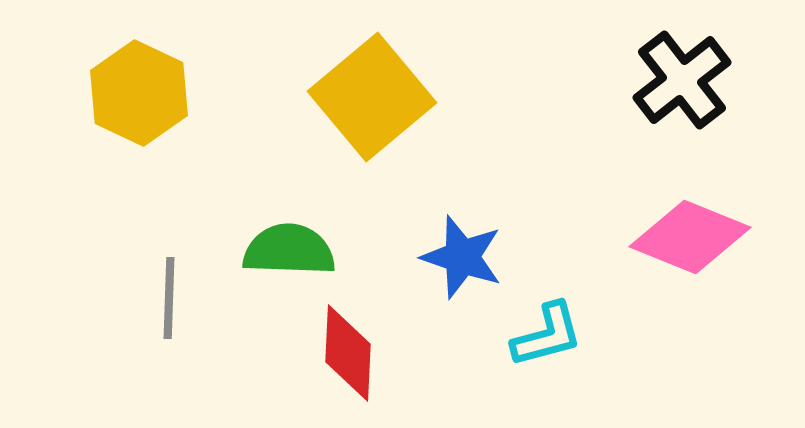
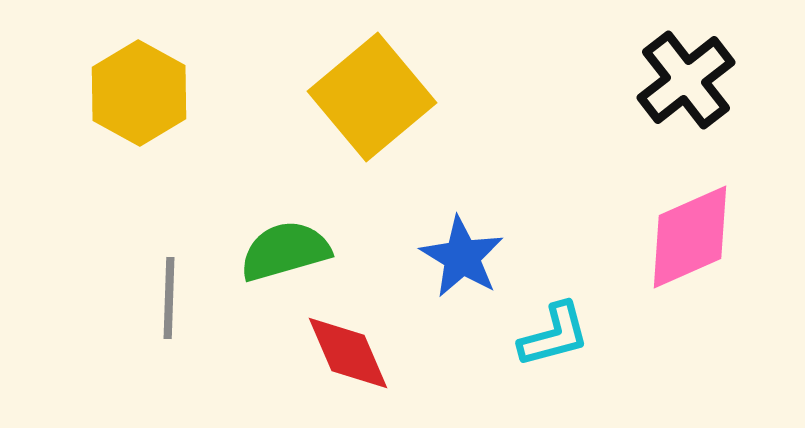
black cross: moved 4 px right
yellow hexagon: rotated 4 degrees clockwise
pink diamond: rotated 46 degrees counterclockwise
green semicircle: moved 4 px left, 1 px down; rotated 18 degrees counterclockwise
blue star: rotated 12 degrees clockwise
cyan L-shape: moved 7 px right
red diamond: rotated 26 degrees counterclockwise
